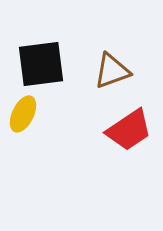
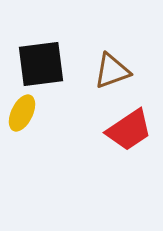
yellow ellipse: moved 1 px left, 1 px up
